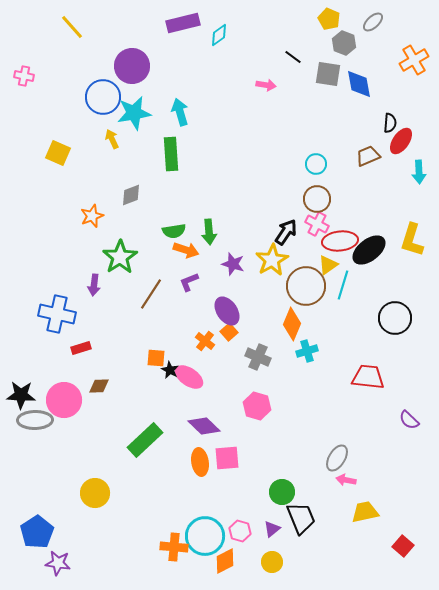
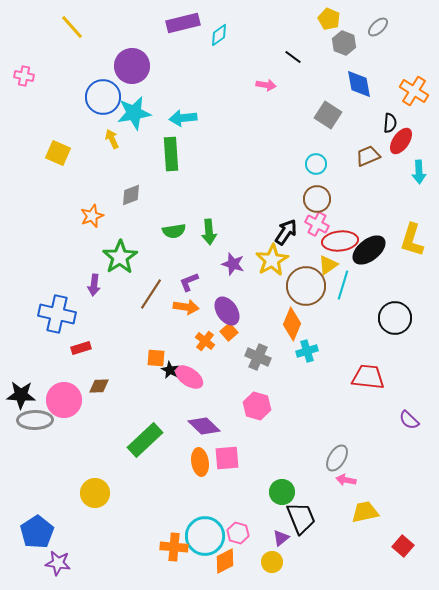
gray ellipse at (373, 22): moved 5 px right, 5 px down
orange cross at (414, 60): moved 31 px down; rotated 28 degrees counterclockwise
gray square at (328, 74): moved 41 px down; rotated 24 degrees clockwise
cyan arrow at (180, 112): moved 3 px right, 6 px down; rotated 80 degrees counterclockwise
orange arrow at (186, 250): moved 57 px down; rotated 10 degrees counterclockwise
purple triangle at (272, 529): moved 9 px right, 9 px down
pink hexagon at (240, 531): moved 2 px left, 2 px down
